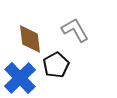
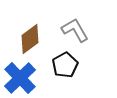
brown diamond: rotated 60 degrees clockwise
black pentagon: moved 9 px right
